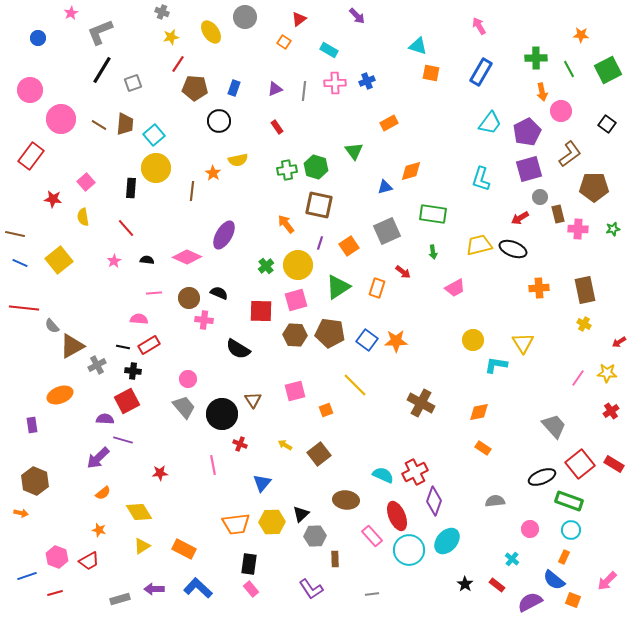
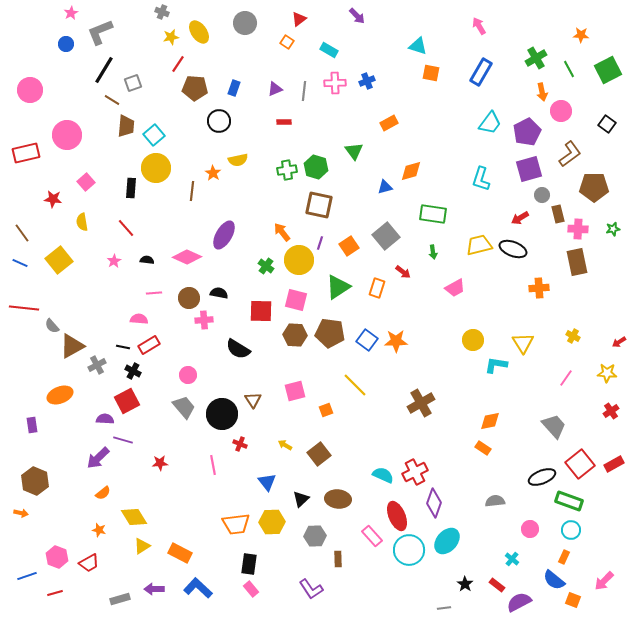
gray circle at (245, 17): moved 6 px down
yellow ellipse at (211, 32): moved 12 px left
blue circle at (38, 38): moved 28 px right, 6 px down
orange square at (284, 42): moved 3 px right
green cross at (536, 58): rotated 30 degrees counterclockwise
black line at (102, 70): moved 2 px right
pink circle at (61, 119): moved 6 px right, 16 px down
brown trapezoid at (125, 124): moved 1 px right, 2 px down
brown line at (99, 125): moved 13 px right, 25 px up
red rectangle at (277, 127): moved 7 px right, 5 px up; rotated 56 degrees counterclockwise
red rectangle at (31, 156): moved 5 px left, 3 px up; rotated 40 degrees clockwise
gray circle at (540, 197): moved 2 px right, 2 px up
yellow semicircle at (83, 217): moved 1 px left, 5 px down
orange arrow at (286, 224): moved 4 px left, 8 px down
gray square at (387, 231): moved 1 px left, 5 px down; rotated 16 degrees counterclockwise
brown line at (15, 234): moved 7 px right, 1 px up; rotated 42 degrees clockwise
yellow circle at (298, 265): moved 1 px right, 5 px up
green cross at (266, 266): rotated 14 degrees counterclockwise
brown rectangle at (585, 290): moved 8 px left, 28 px up
black semicircle at (219, 293): rotated 12 degrees counterclockwise
pink square at (296, 300): rotated 30 degrees clockwise
pink cross at (204, 320): rotated 12 degrees counterclockwise
yellow cross at (584, 324): moved 11 px left, 12 px down
black cross at (133, 371): rotated 21 degrees clockwise
pink line at (578, 378): moved 12 px left
pink circle at (188, 379): moved 4 px up
brown cross at (421, 403): rotated 32 degrees clockwise
orange diamond at (479, 412): moved 11 px right, 9 px down
red rectangle at (614, 464): rotated 60 degrees counterclockwise
red star at (160, 473): moved 10 px up
blue triangle at (262, 483): moved 5 px right, 1 px up; rotated 18 degrees counterclockwise
brown ellipse at (346, 500): moved 8 px left, 1 px up
purple diamond at (434, 501): moved 2 px down
yellow diamond at (139, 512): moved 5 px left, 5 px down
black triangle at (301, 514): moved 15 px up
orange rectangle at (184, 549): moved 4 px left, 4 px down
brown rectangle at (335, 559): moved 3 px right
red trapezoid at (89, 561): moved 2 px down
pink arrow at (607, 581): moved 3 px left
gray line at (372, 594): moved 72 px right, 14 px down
purple semicircle at (530, 602): moved 11 px left
